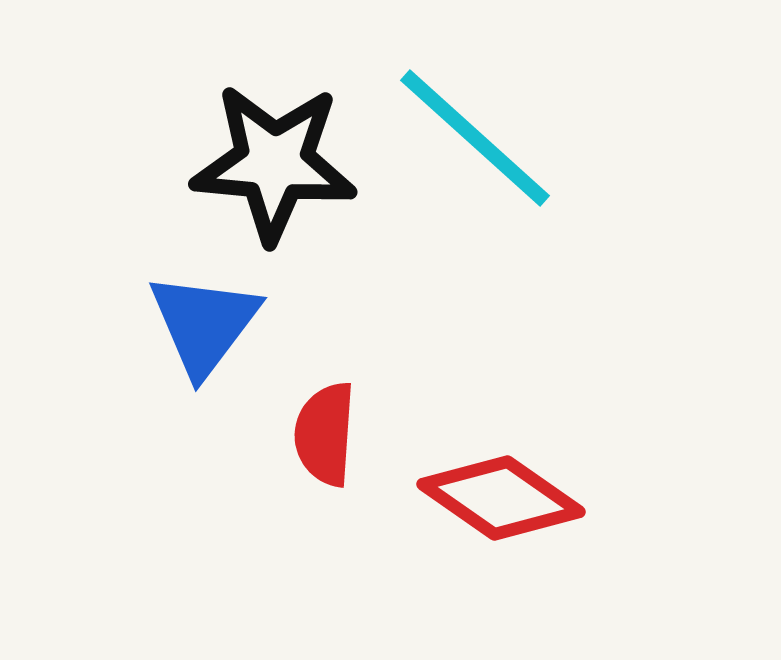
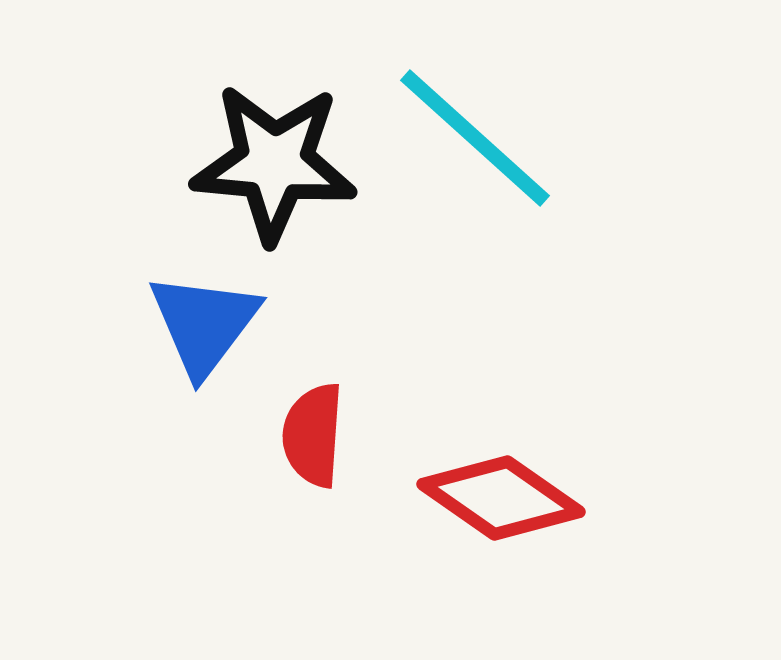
red semicircle: moved 12 px left, 1 px down
